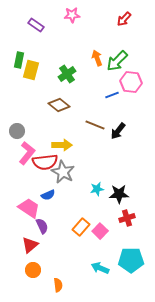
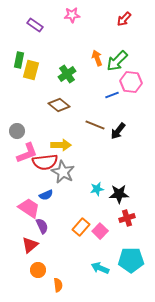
purple rectangle: moved 1 px left
yellow arrow: moved 1 px left
pink L-shape: rotated 30 degrees clockwise
blue semicircle: moved 2 px left
orange circle: moved 5 px right
